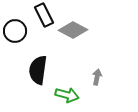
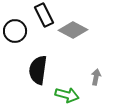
gray arrow: moved 1 px left
